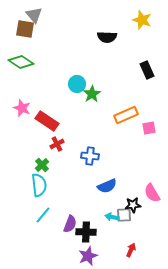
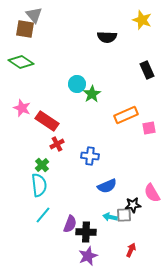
cyan arrow: moved 2 px left
